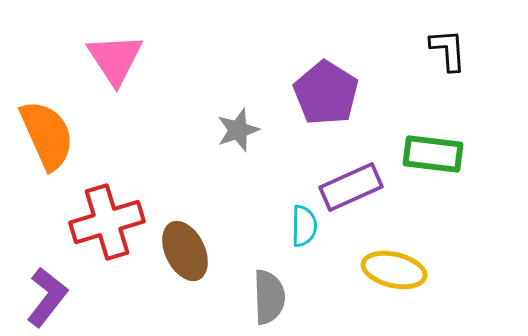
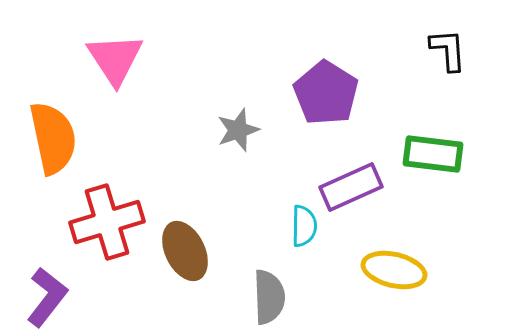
orange semicircle: moved 6 px right, 3 px down; rotated 12 degrees clockwise
